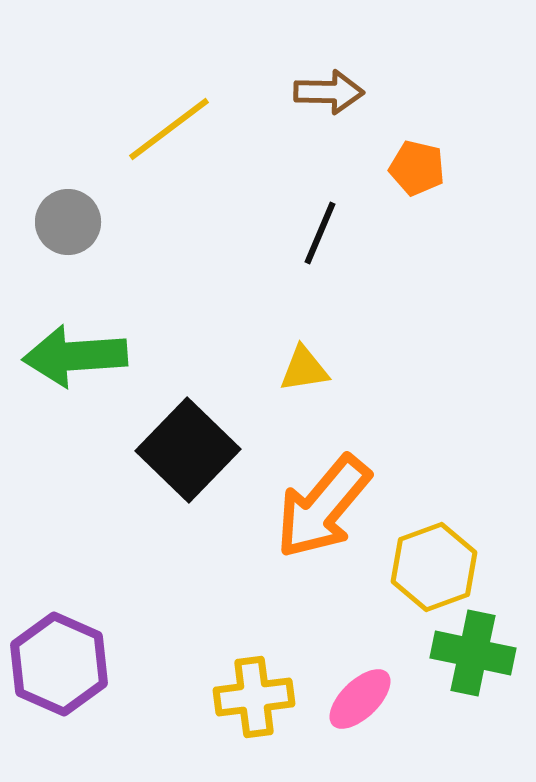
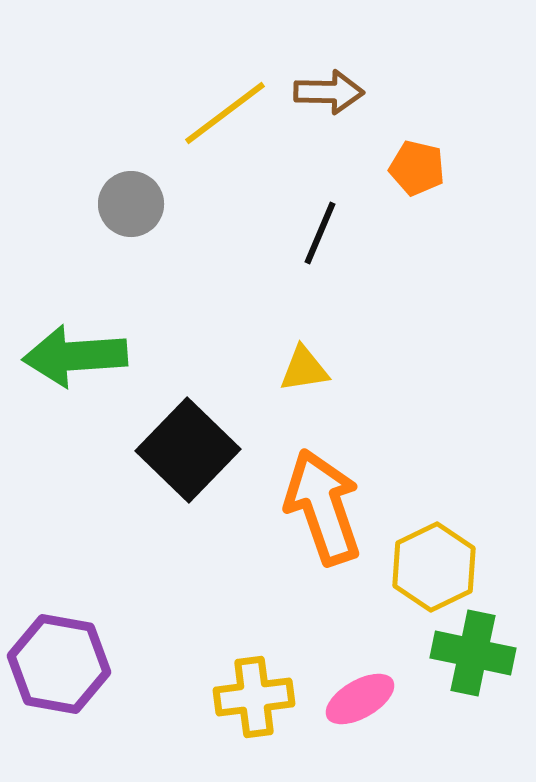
yellow line: moved 56 px right, 16 px up
gray circle: moved 63 px right, 18 px up
orange arrow: rotated 121 degrees clockwise
yellow hexagon: rotated 6 degrees counterclockwise
purple hexagon: rotated 14 degrees counterclockwise
pink ellipse: rotated 14 degrees clockwise
